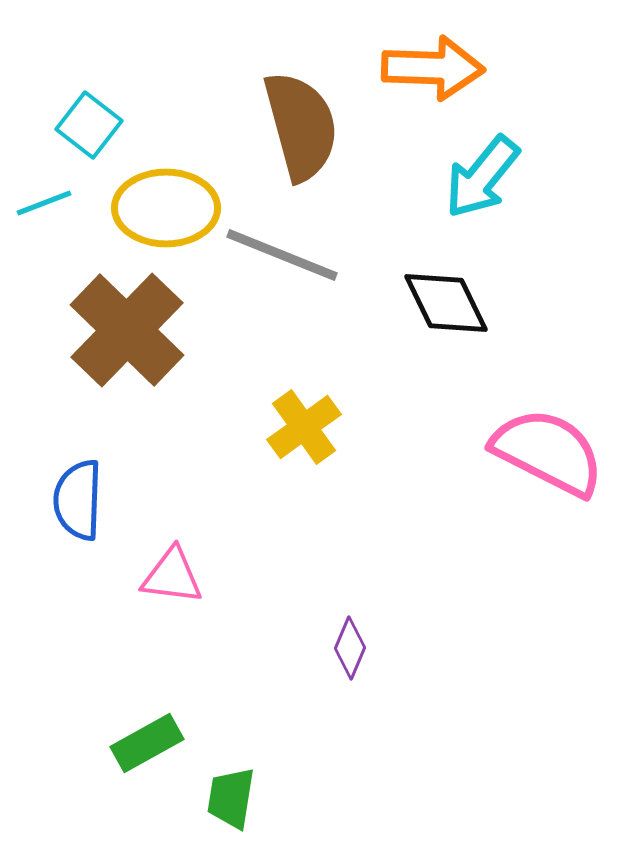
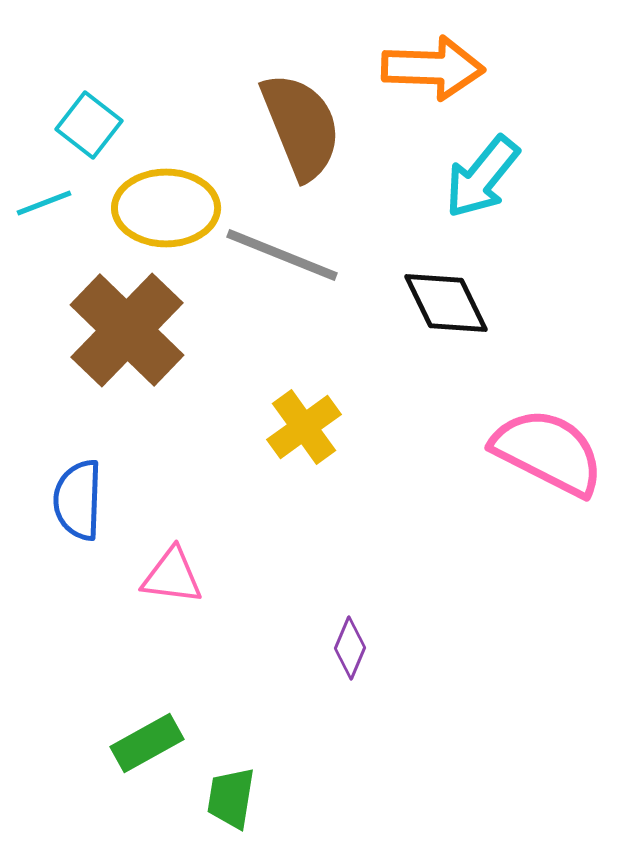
brown semicircle: rotated 7 degrees counterclockwise
